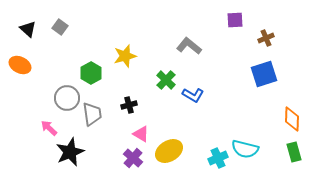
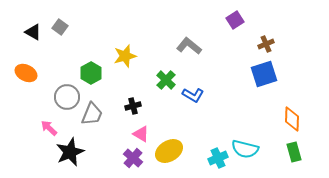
purple square: rotated 30 degrees counterclockwise
black triangle: moved 5 px right, 3 px down; rotated 12 degrees counterclockwise
brown cross: moved 6 px down
orange ellipse: moved 6 px right, 8 px down
gray circle: moved 1 px up
black cross: moved 4 px right, 1 px down
gray trapezoid: rotated 30 degrees clockwise
